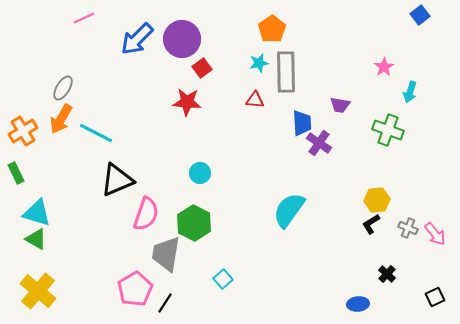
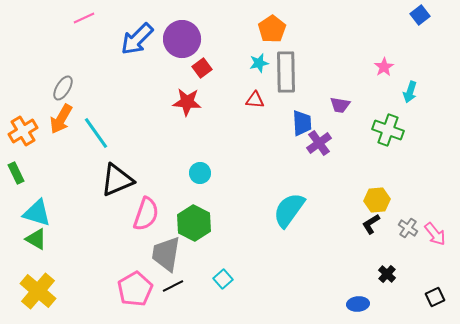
cyan line: rotated 28 degrees clockwise
purple cross: rotated 20 degrees clockwise
gray cross: rotated 12 degrees clockwise
black line: moved 8 px right, 17 px up; rotated 30 degrees clockwise
